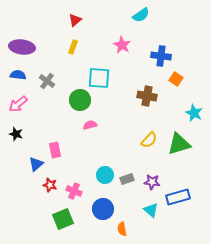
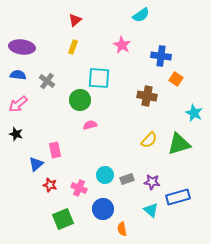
pink cross: moved 5 px right, 3 px up
